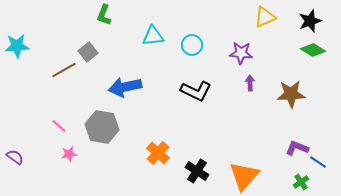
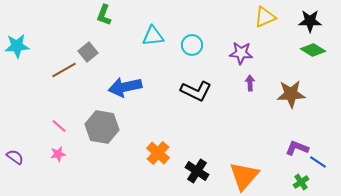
black star: rotated 20 degrees clockwise
pink star: moved 11 px left
